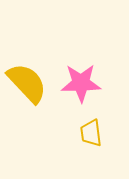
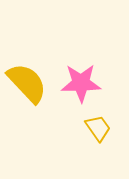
yellow trapezoid: moved 7 px right, 5 px up; rotated 152 degrees clockwise
